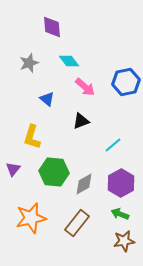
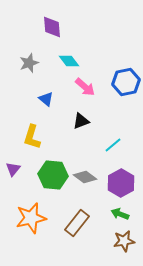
blue triangle: moved 1 px left
green hexagon: moved 1 px left, 3 px down
gray diamond: moved 1 px right, 7 px up; rotated 65 degrees clockwise
